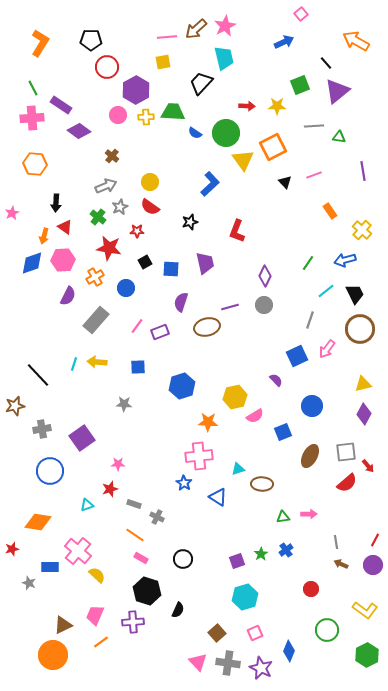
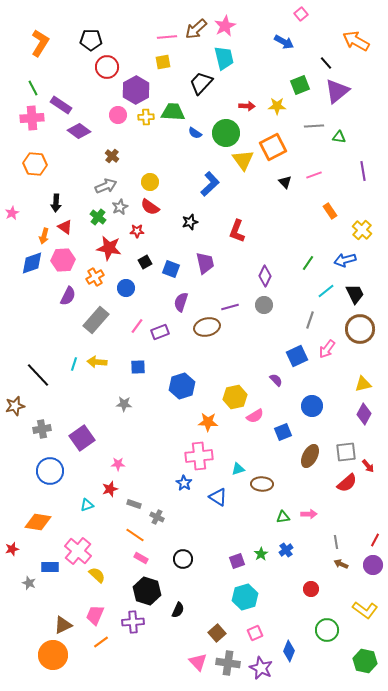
blue arrow at (284, 42): rotated 54 degrees clockwise
blue square at (171, 269): rotated 18 degrees clockwise
green hexagon at (367, 655): moved 2 px left, 6 px down; rotated 20 degrees counterclockwise
